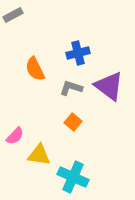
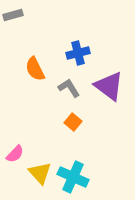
gray rectangle: rotated 12 degrees clockwise
gray L-shape: moved 2 px left; rotated 40 degrees clockwise
pink semicircle: moved 18 px down
yellow triangle: moved 1 px right, 18 px down; rotated 40 degrees clockwise
